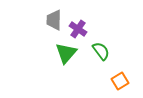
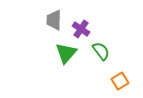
purple cross: moved 3 px right
